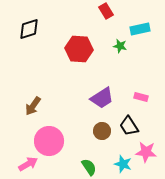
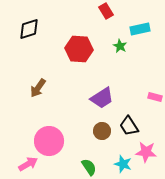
green star: rotated 16 degrees clockwise
pink rectangle: moved 14 px right
brown arrow: moved 5 px right, 18 px up
